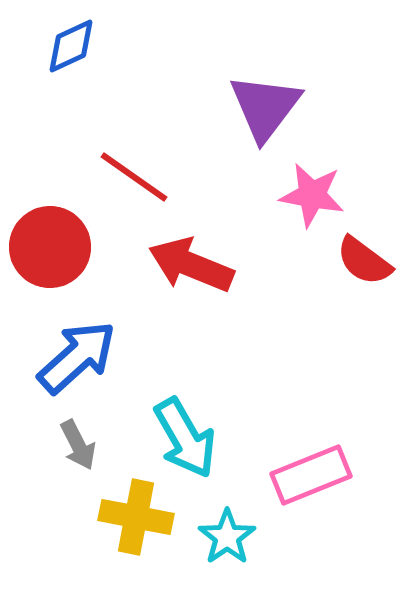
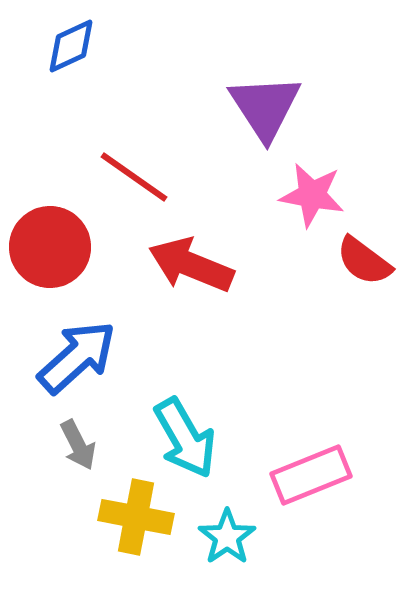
purple triangle: rotated 10 degrees counterclockwise
